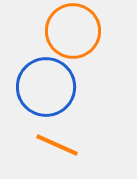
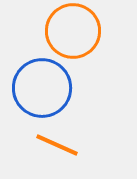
blue circle: moved 4 px left, 1 px down
